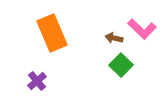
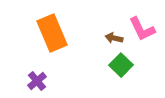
pink L-shape: rotated 20 degrees clockwise
